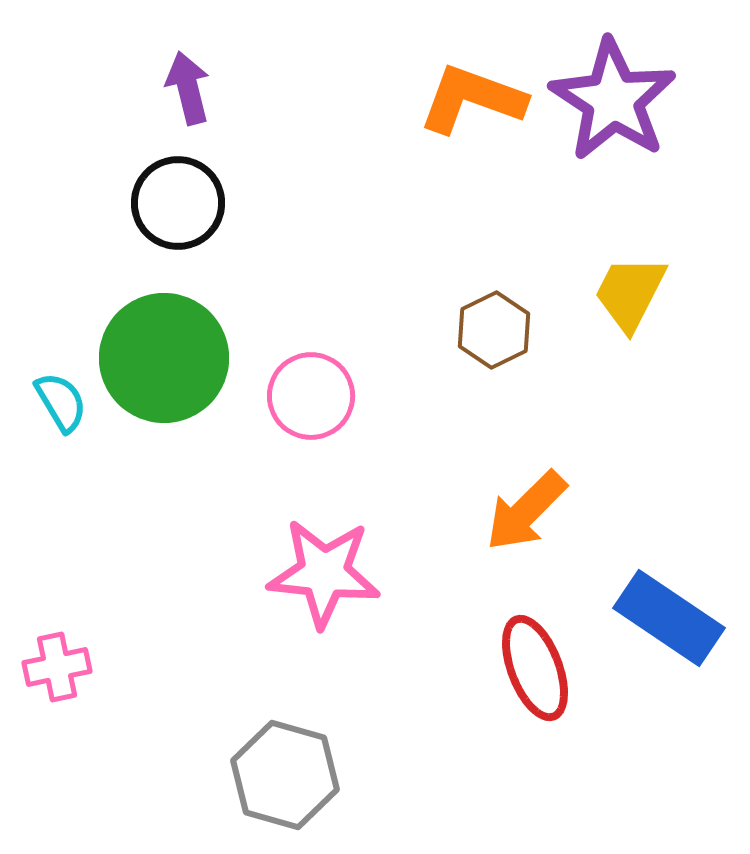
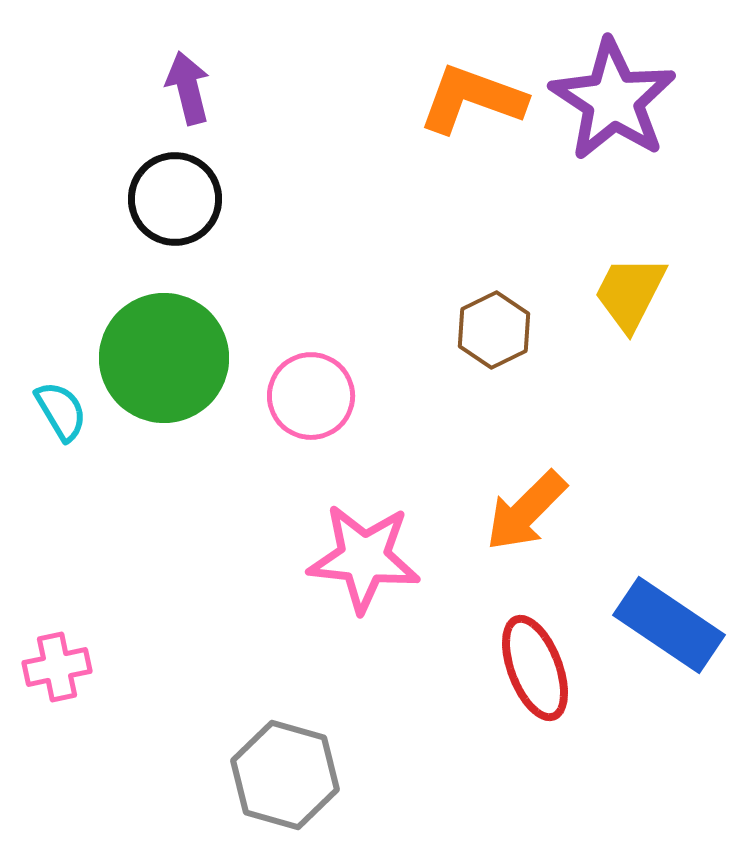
black circle: moved 3 px left, 4 px up
cyan semicircle: moved 9 px down
pink star: moved 40 px right, 15 px up
blue rectangle: moved 7 px down
